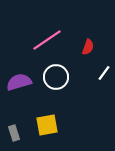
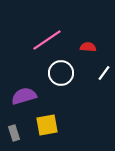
red semicircle: rotated 105 degrees counterclockwise
white circle: moved 5 px right, 4 px up
purple semicircle: moved 5 px right, 14 px down
